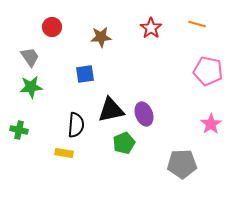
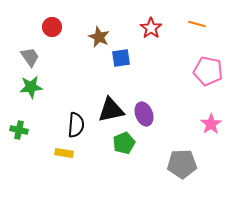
brown star: moved 2 px left; rotated 30 degrees clockwise
blue square: moved 36 px right, 16 px up
